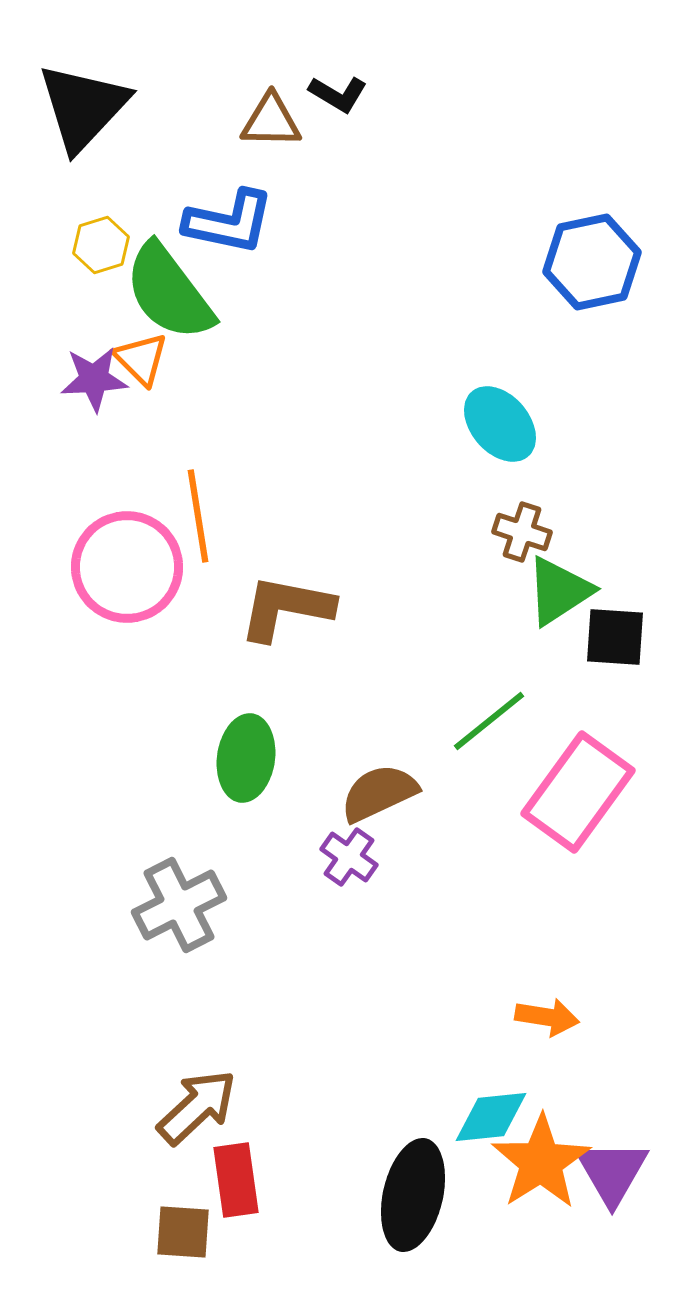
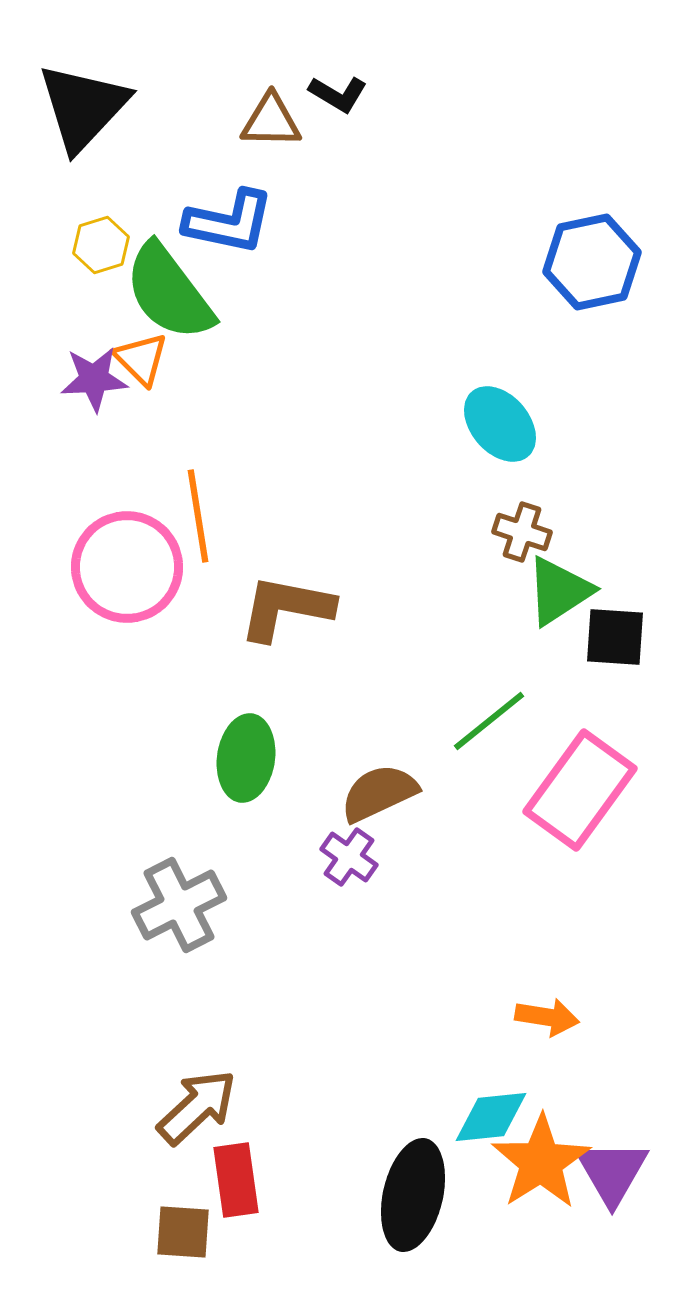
pink rectangle: moved 2 px right, 2 px up
